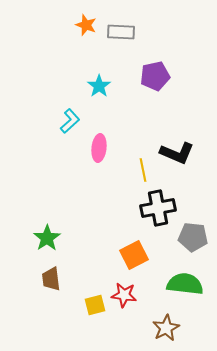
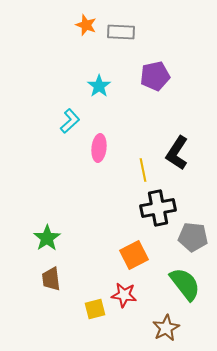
black L-shape: rotated 100 degrees clockwise
green semicircle: rotated 45 degrees clockwise
yellow square: moved 4 px down
